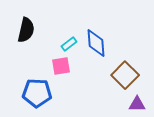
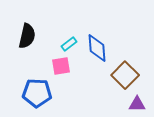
black semicircle: moved 1 px right, 6 px down
blue diamond: moved 1 px right, 5 px down
